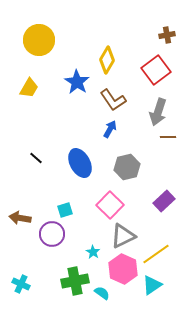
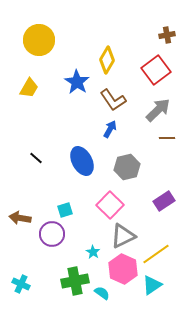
gray arrow: moved 2 px up; rotated 152 degrees counterclockwise
brown line: moved 1 px left, 1 px down
blue ellipse: moved 2 px right, 2 px up
purple rectangle: rotated 10 degrees clockwise
